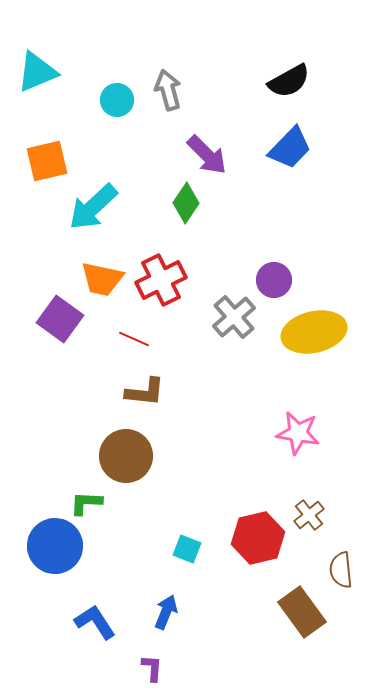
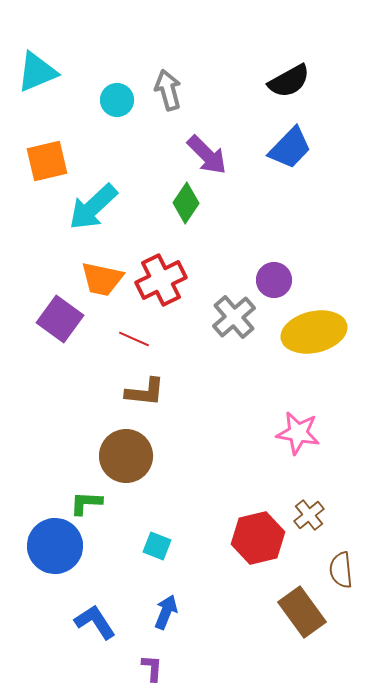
cyan square: moved 30 px left, 3 px up
